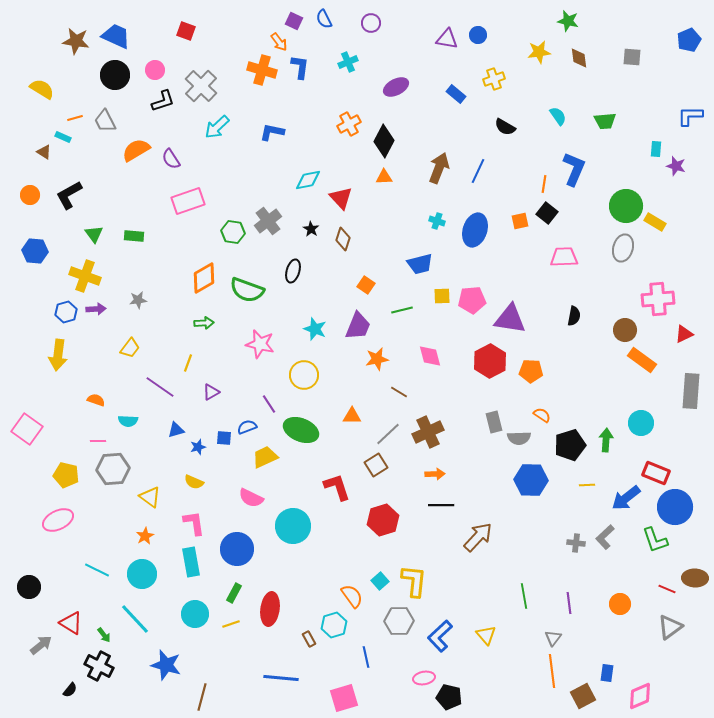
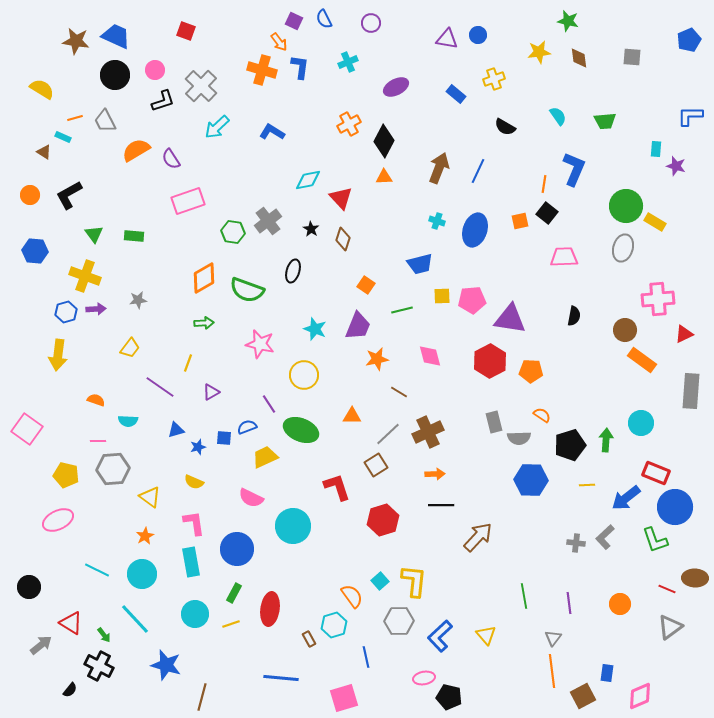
blue L-shape at (272, 132): rotated 20 degrees clockwise
